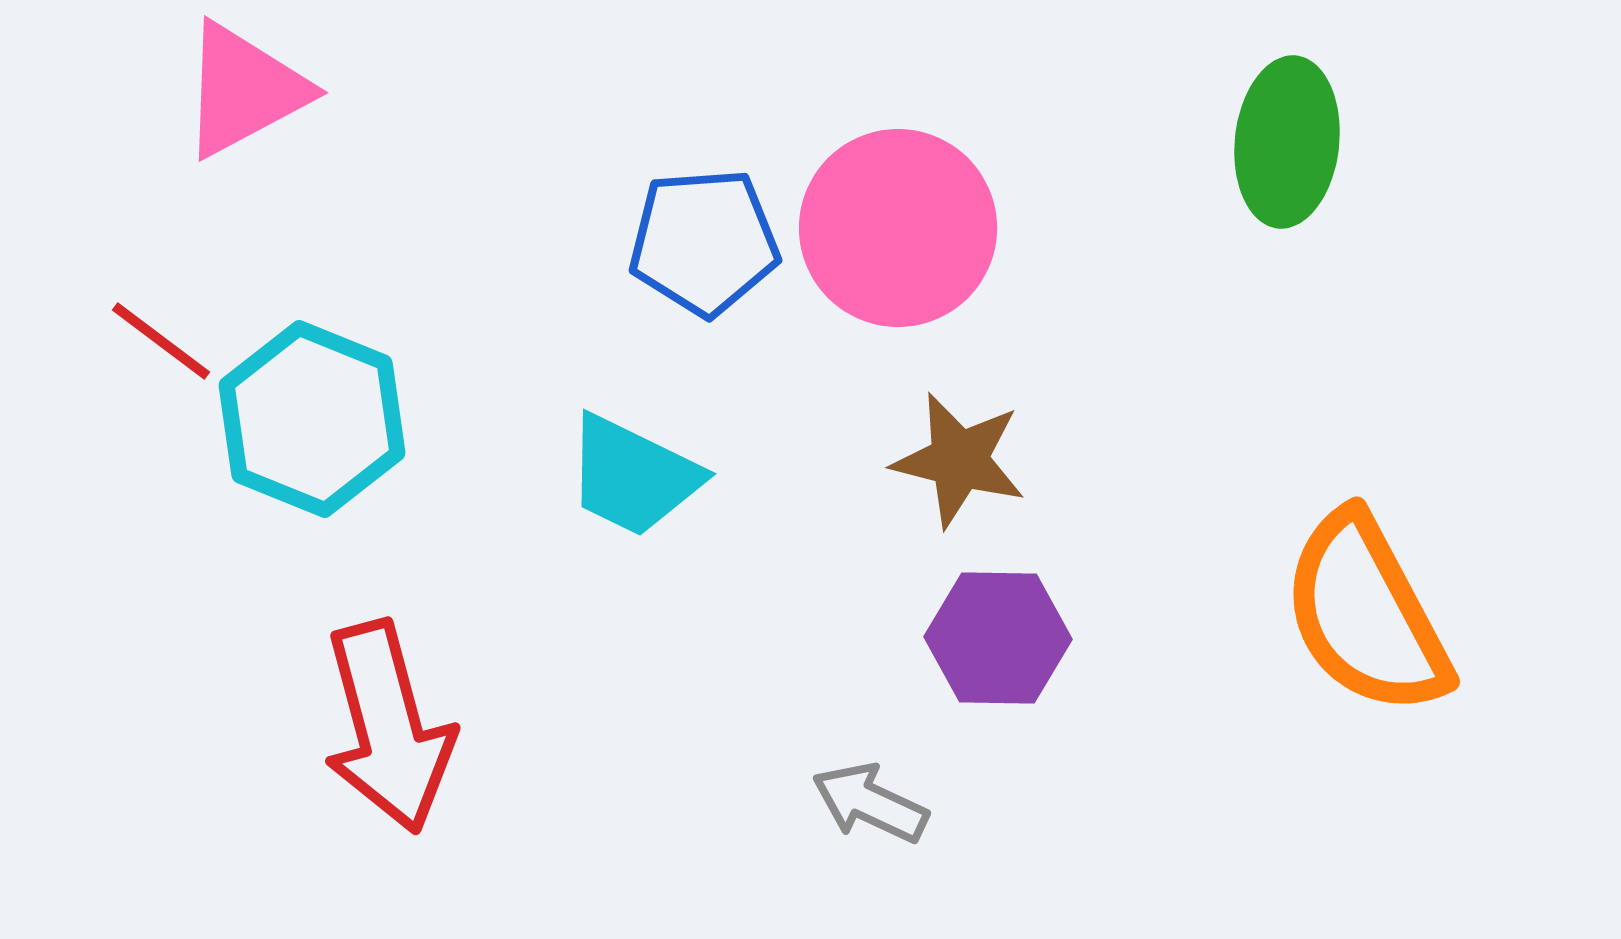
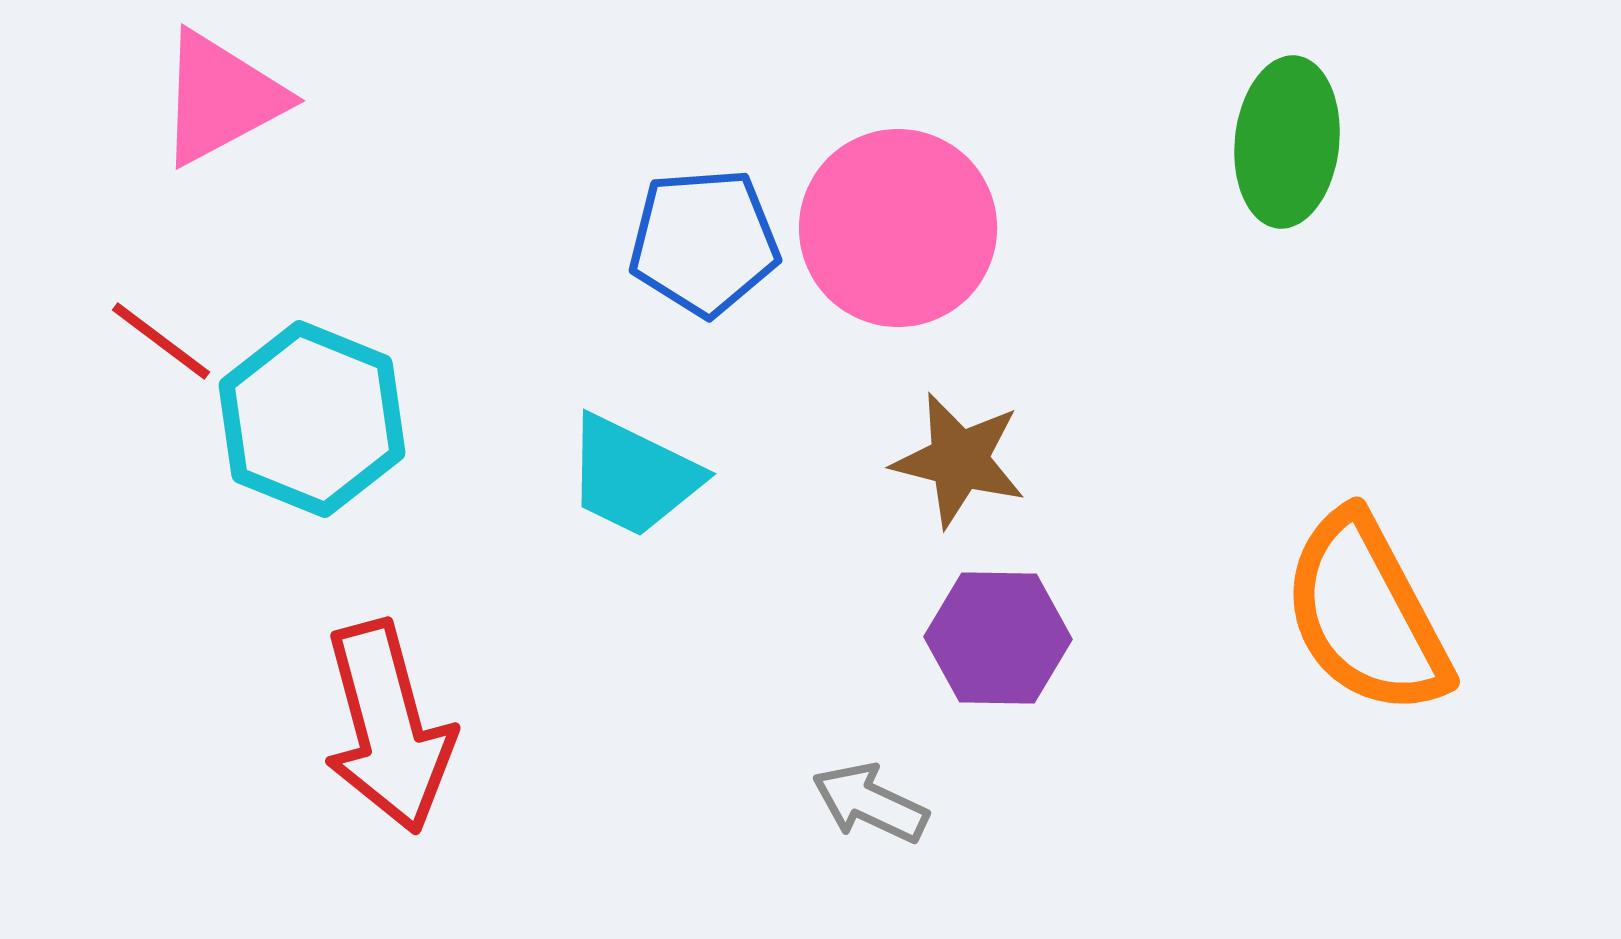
pink triangle: moved 23 px left, 8 px down
